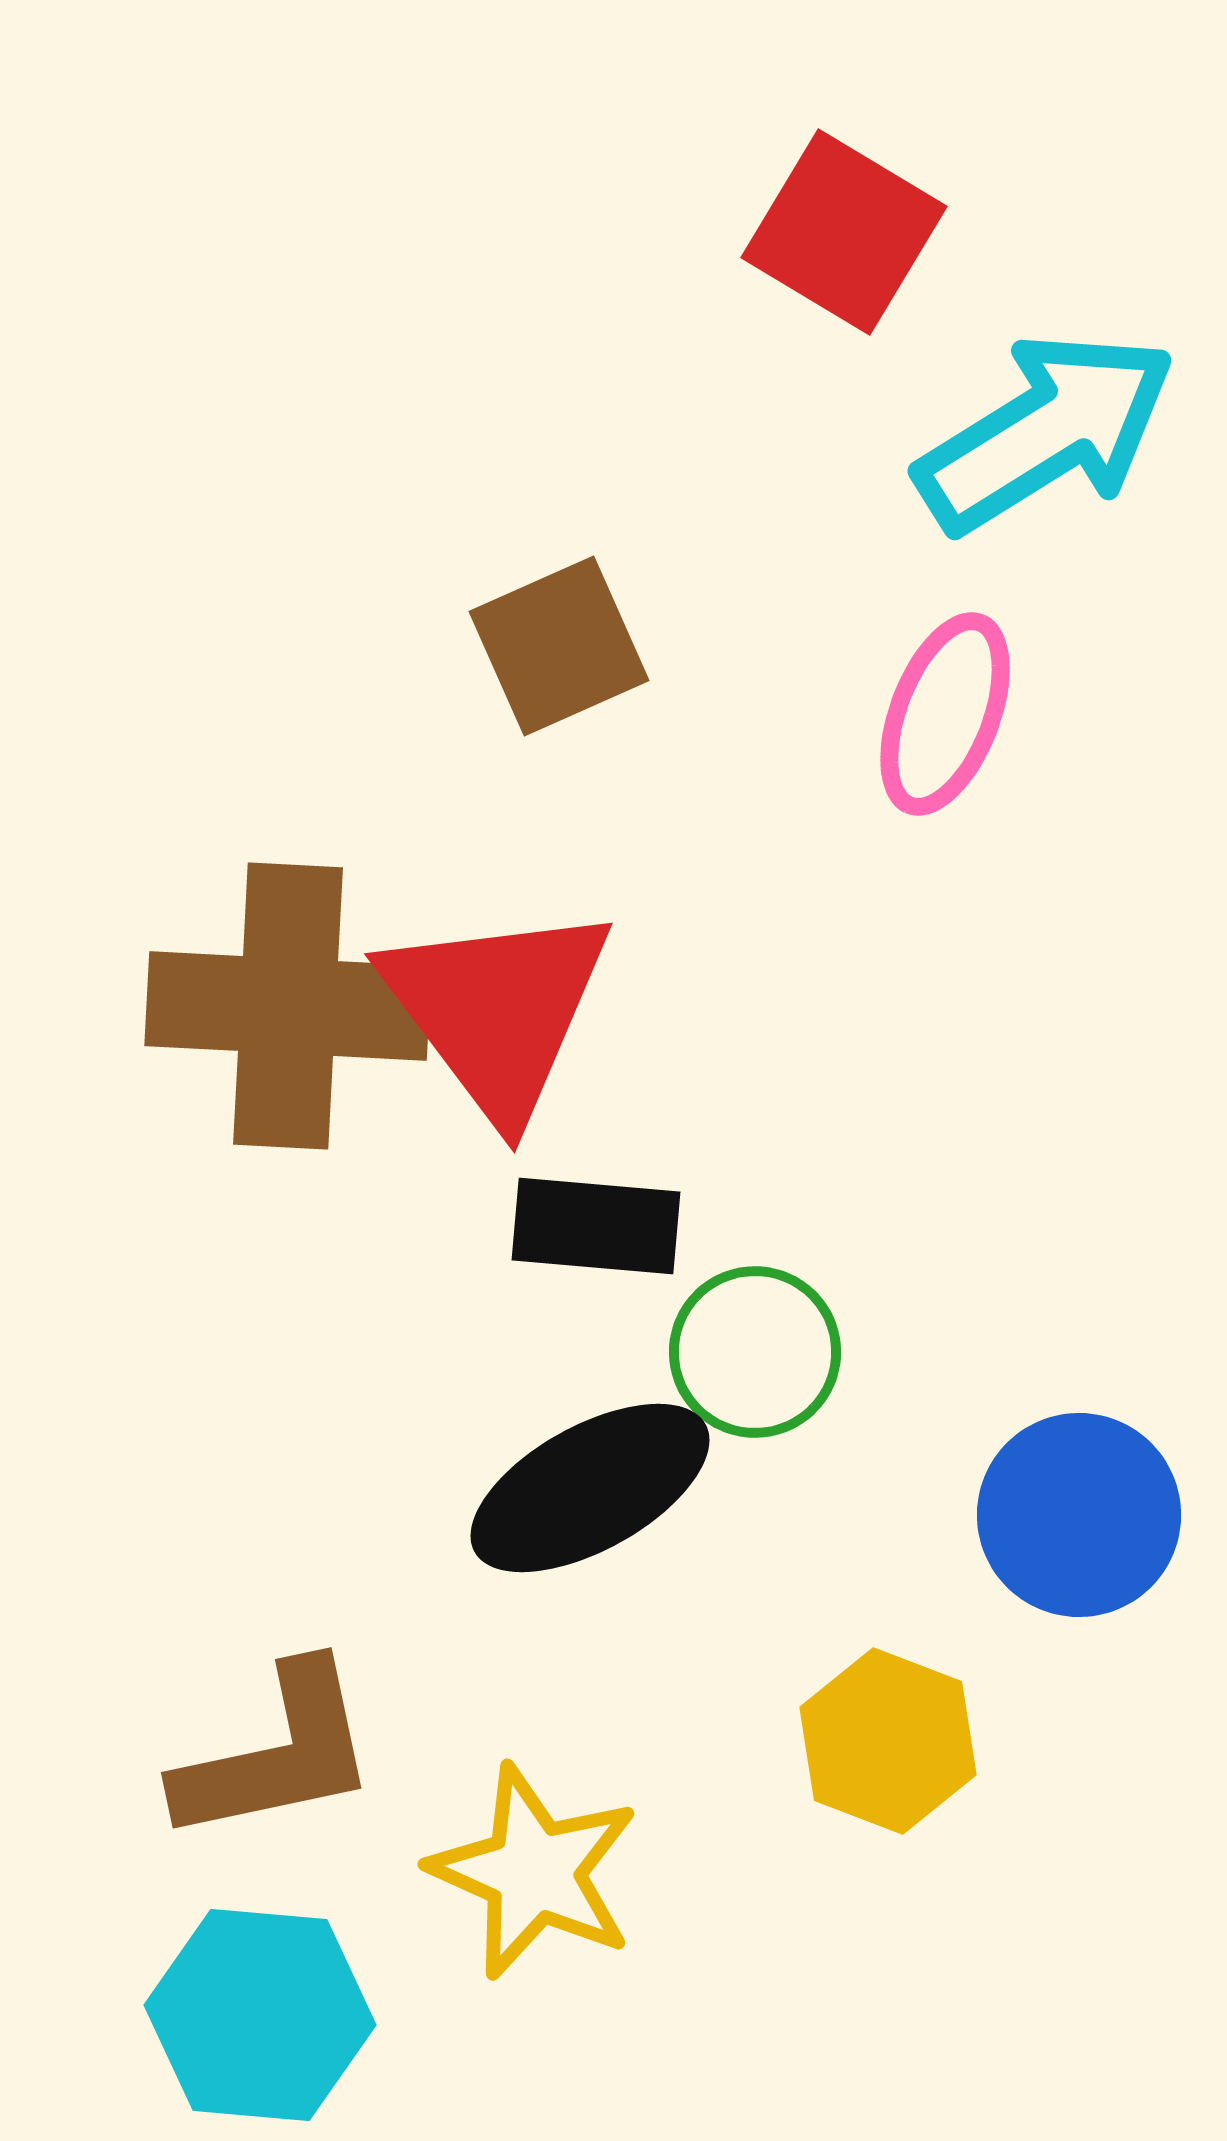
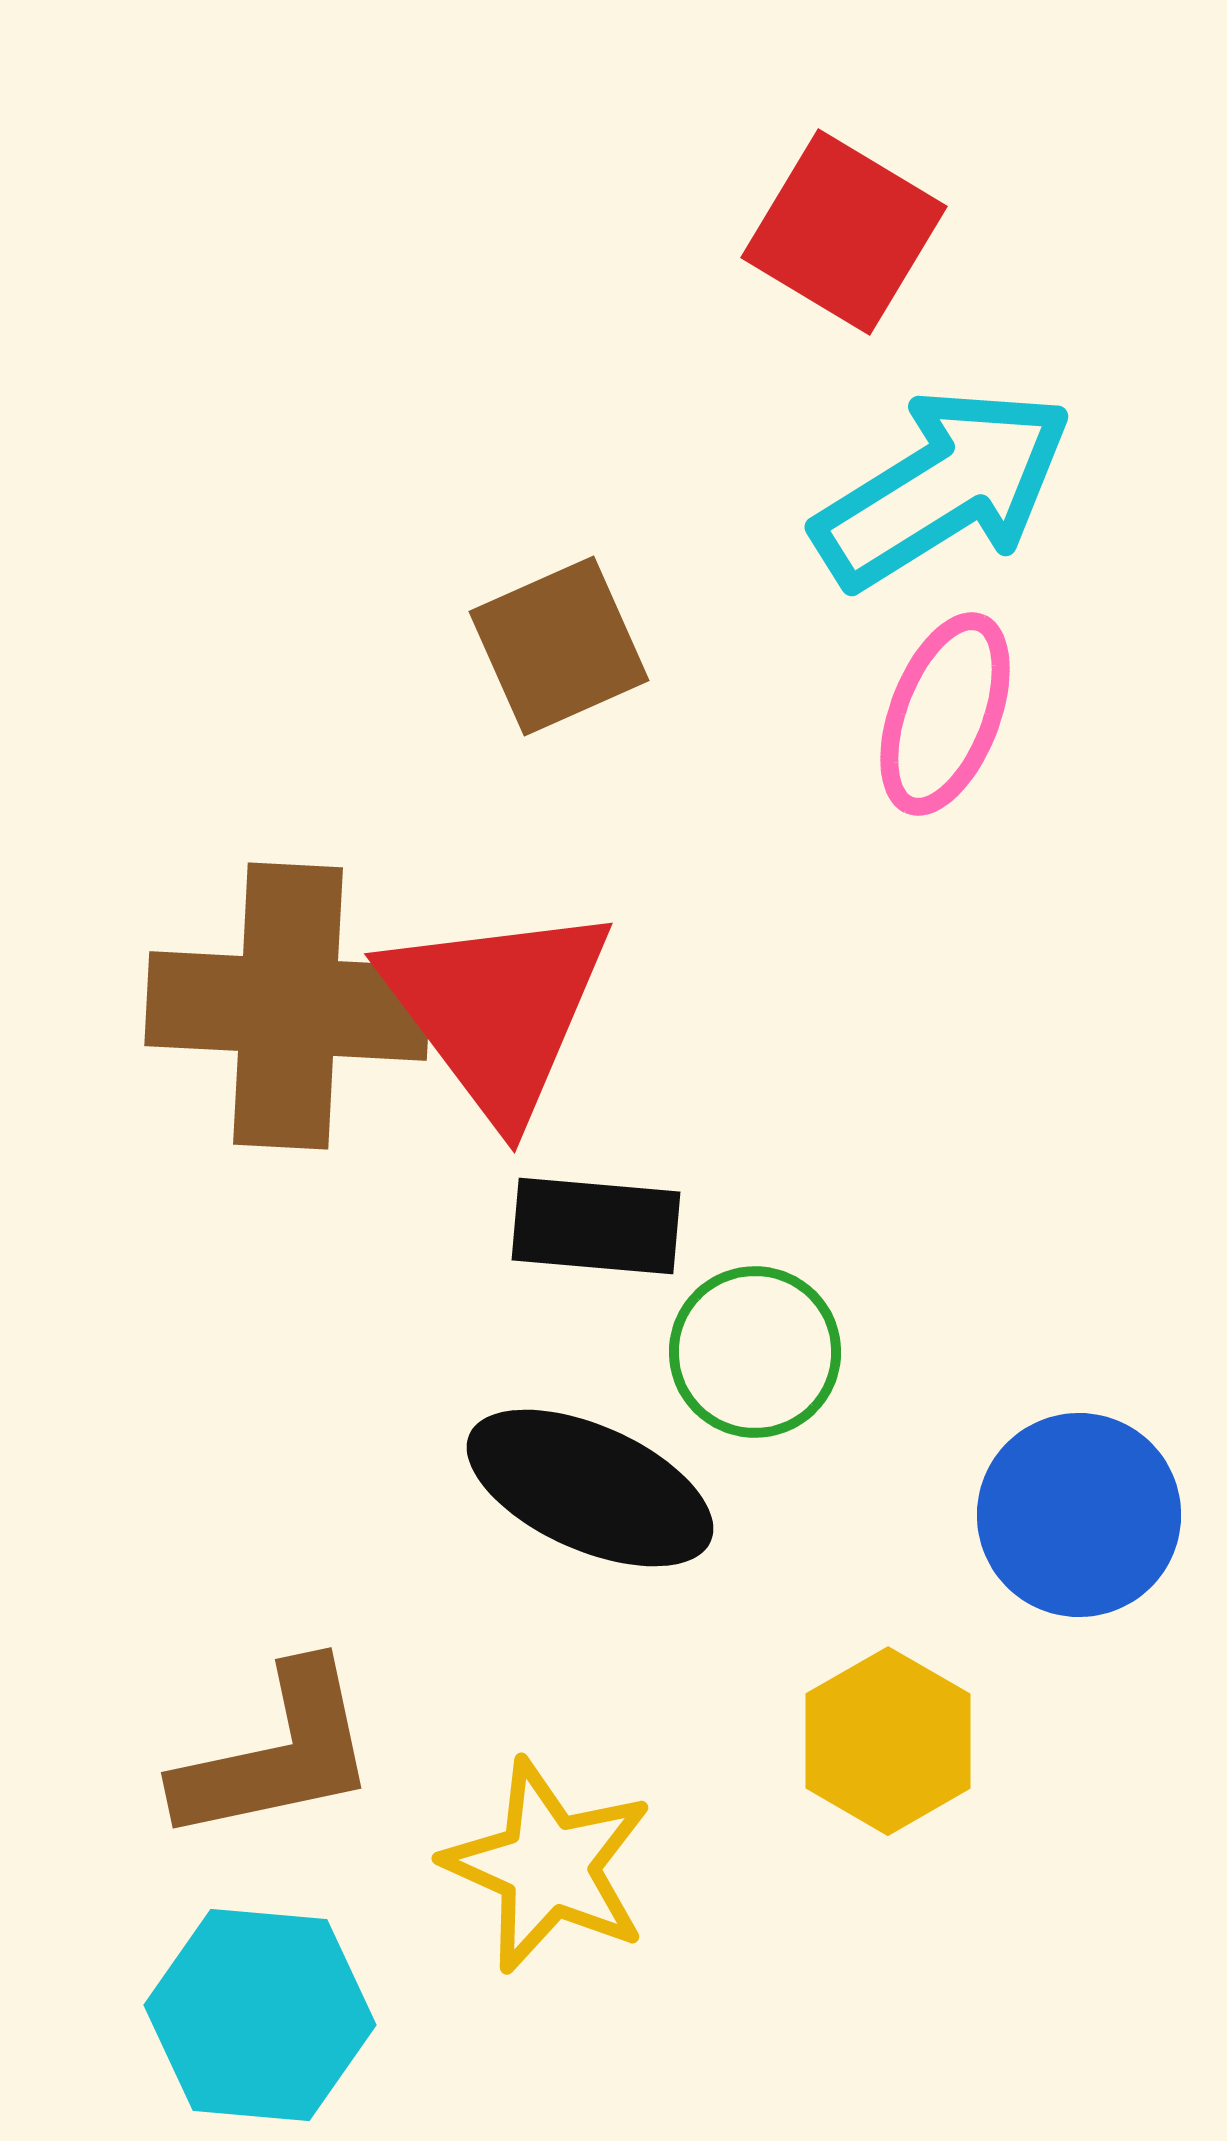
cyan arrow: moved 103 px left, 56 px down
black ellipse: rotated 53 degrees clockwise
yellow hexagon: rotated 9 degrees clockwise
yellow star: moved 14 px right, 6 px up
